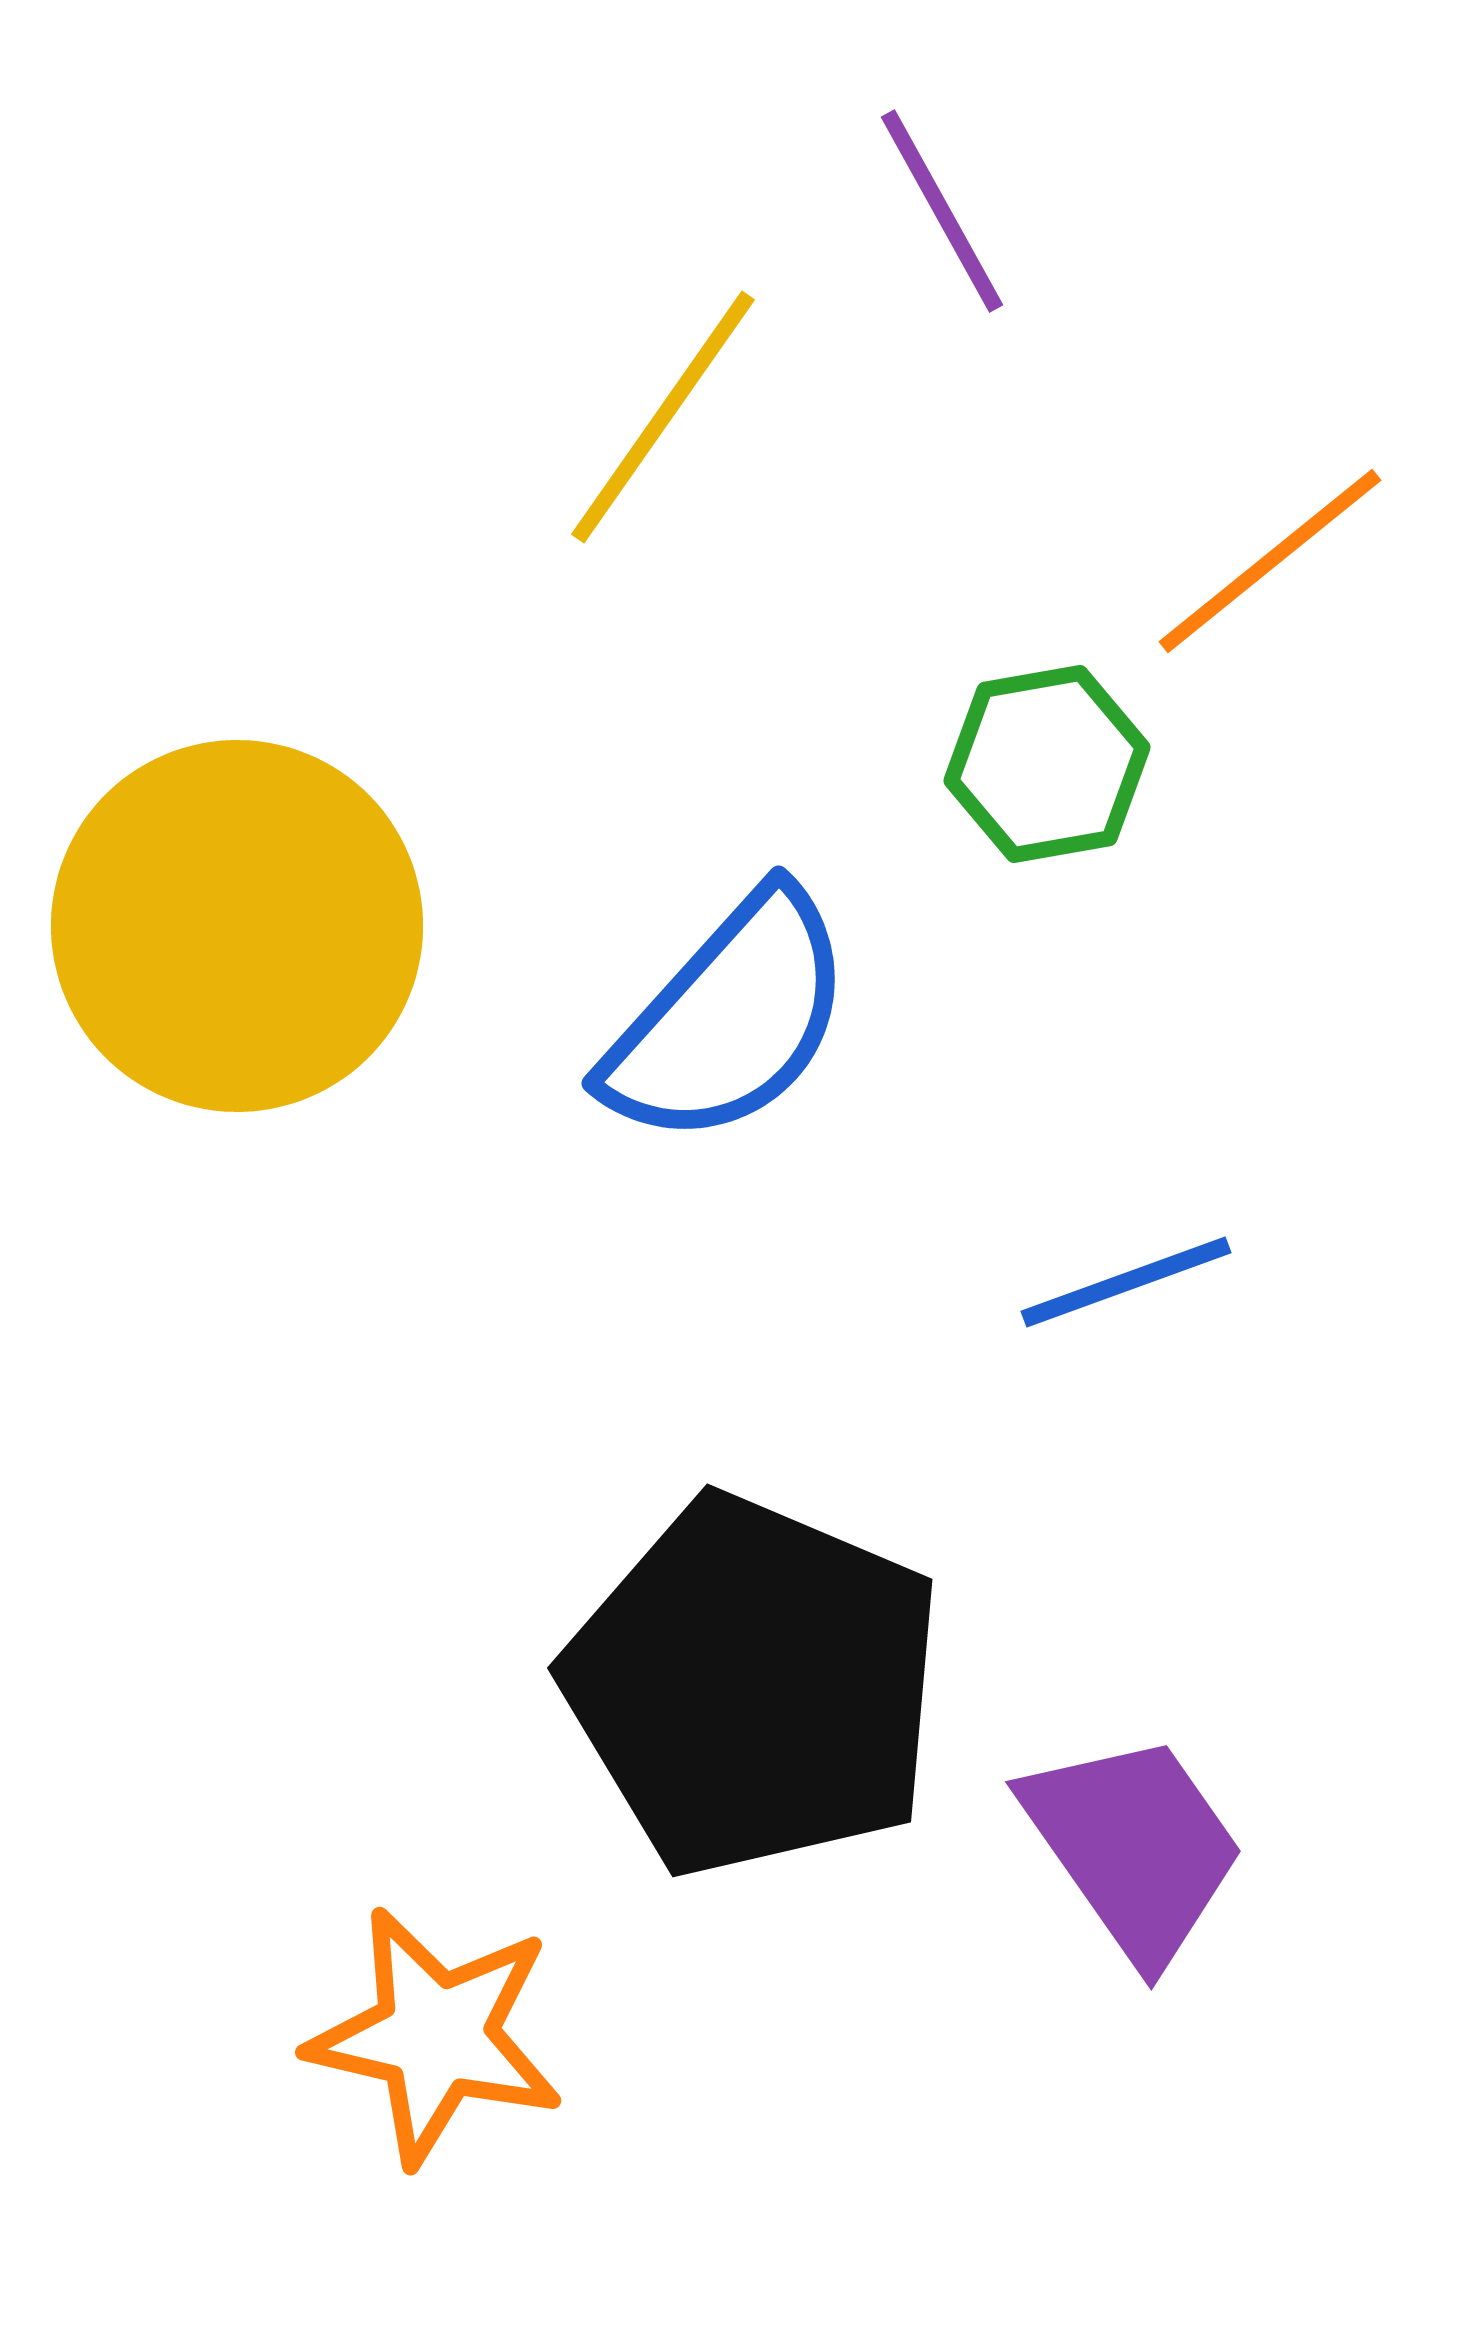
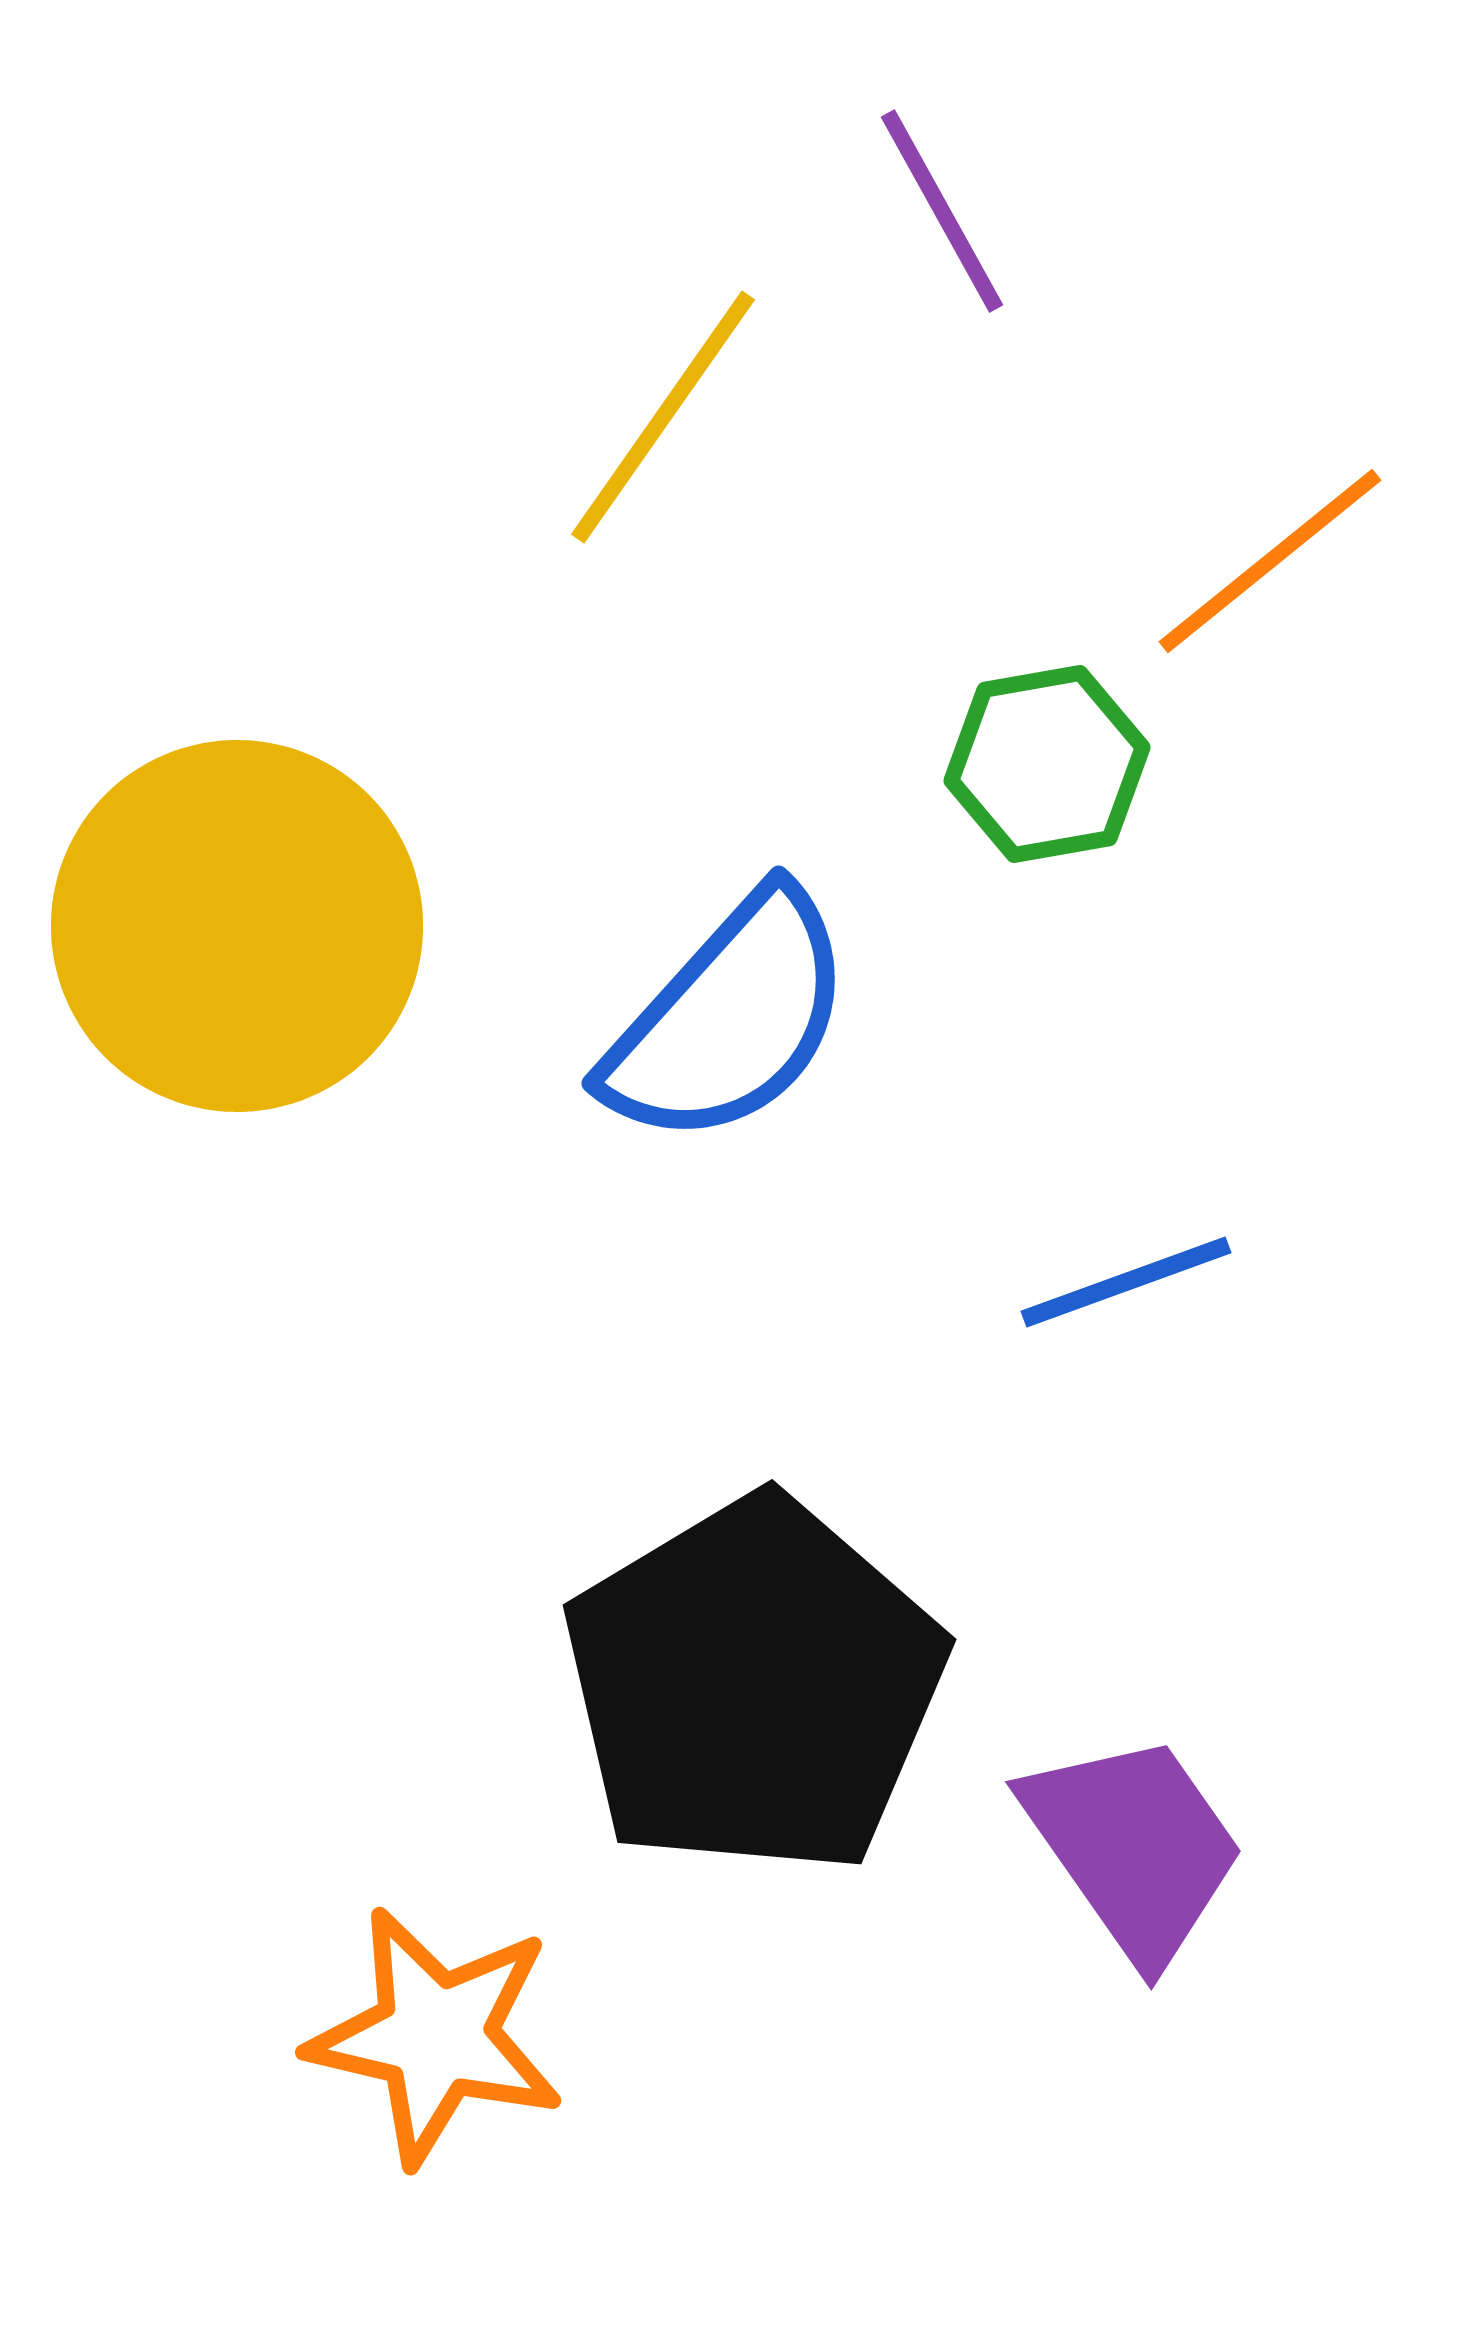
black pentagon: rotated 18 degrees clockwise
